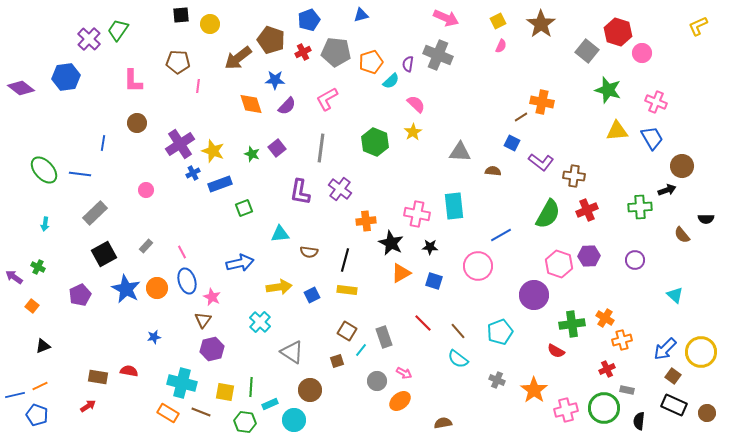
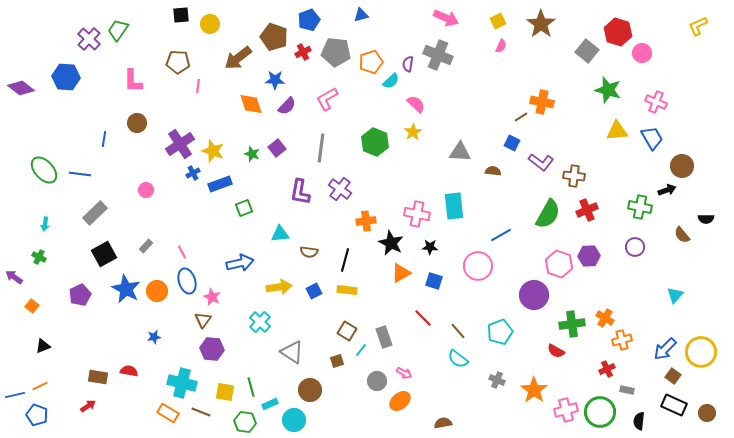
brown pentagon at (271, 40): moved 3 px right, 3 px up
blue hexagon at (66, 77): rotated 12 degrees clockwise
blue line at (103, 143): moved 1 px right, 4 px up
green cross at (640, 207): rotated 15 degrees clockwise
purple circle at (635, 260): moved 13 px up
green cross at (38, 267): moved 1 px right, 10 px up
orange circle at (157, 288): moved 3 px down
blue square at (312, 295): moved 2 px right, 4 px up
cyan triangle at (675, 295): rotated 30 degrees clockwise
red line at (423, 323): moved 5 px up
purple hexagon at (212, 349): rotated 20 degrees clockwise
green line at (251, 387): rotated 18 degrees counterclockwise
green circle at (604, 408): moved 4 px left, 4 px down
